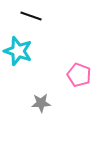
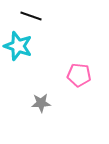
cyan star: moved 5 px up
pink pentagon: rotated 15 degrees counterclockwise
